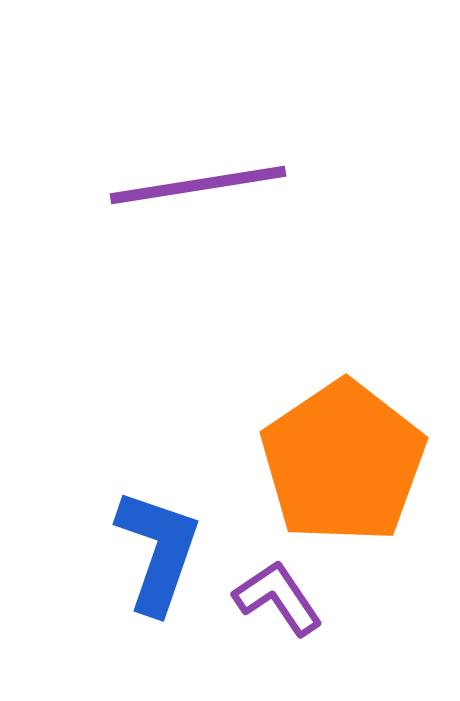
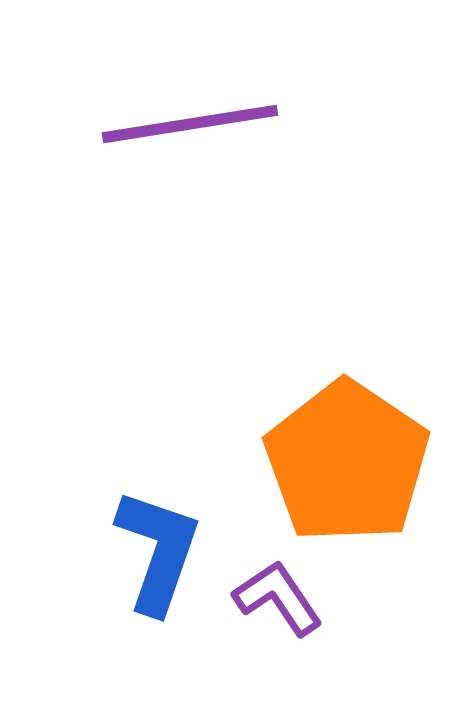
purple line: moved 8 px left, 61 px up
orange pentagon: moved 4 px right; rotated 4 degrees counterclockwise
